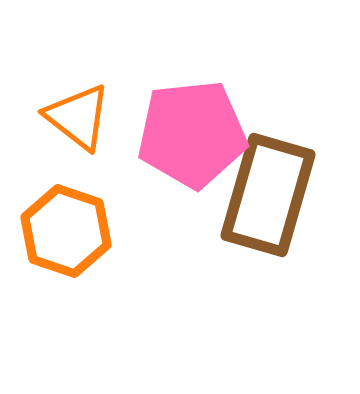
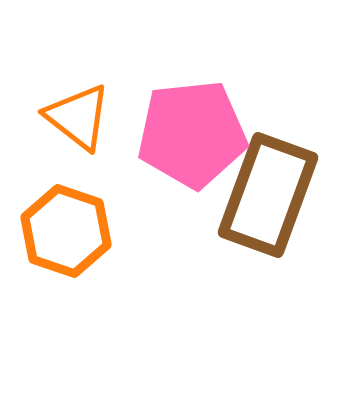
brown rectangle: rotated 4 degrees clockwise
